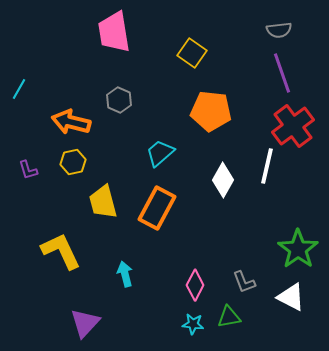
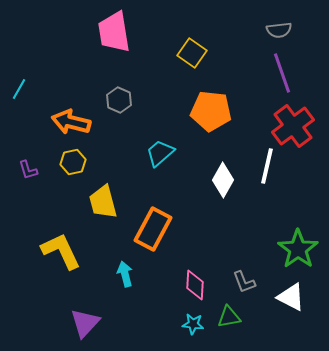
orange rectangle: moved 4 px left, 21 px down
pink diamond: rotated 24 degrees counterclockwise
